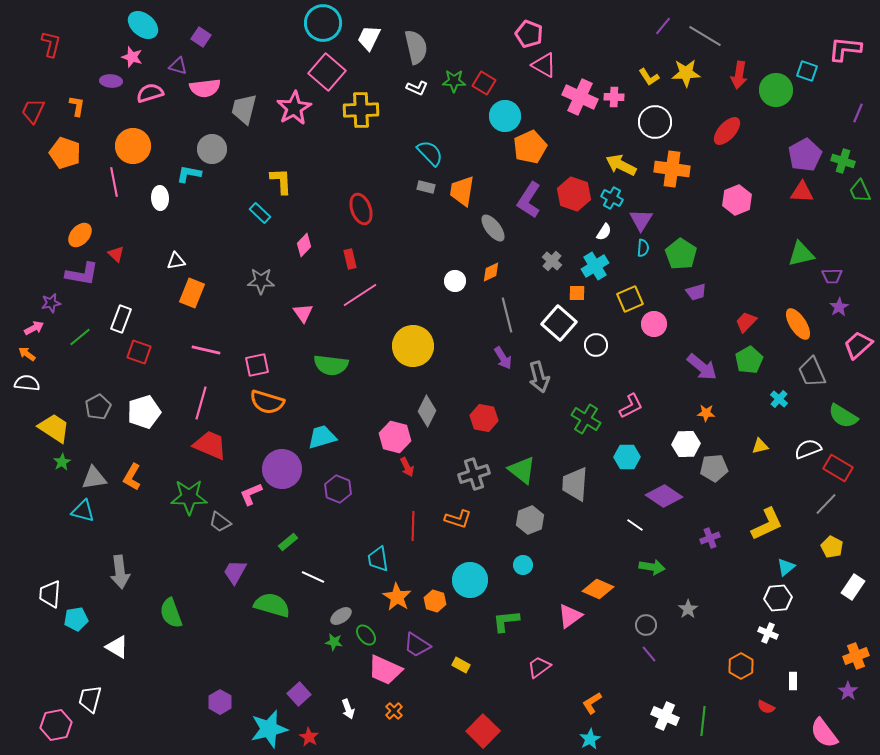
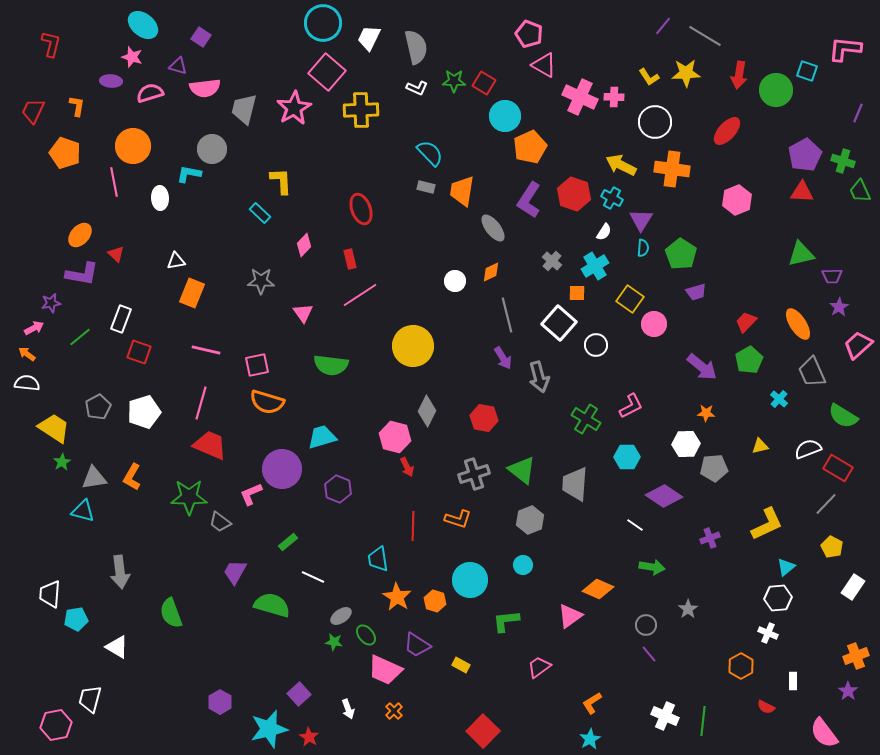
yellow square at (630, 299): rotated 32 degrees counterclockwise
